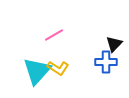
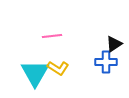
pink line: moved 2 px left, 1 px down; rotated 24 degrees clockwise
black triangle: rotated 12 degrees clockwise
cyan triangle: moved 2 px left, 2 px down; rotated 12 degrees counterclockwise
